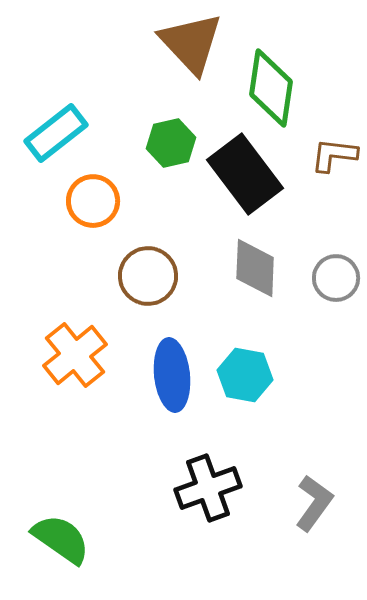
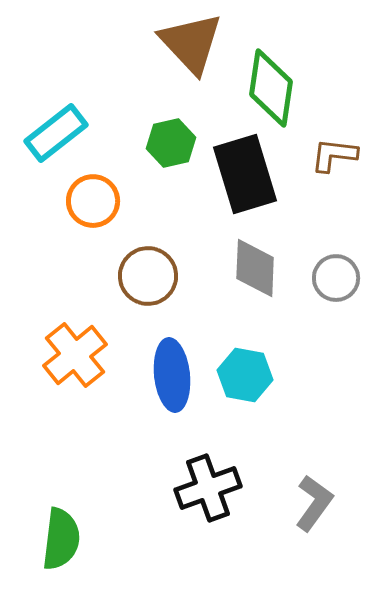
black rectangle: rotated 20 degrees clockwise
green semicircle: rotated 62 degrees clockwise
